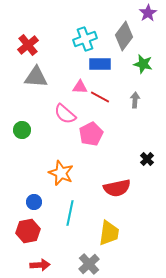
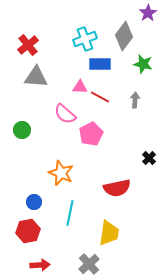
black cross: moved 2 px right, 1 px up
